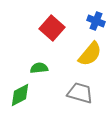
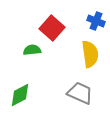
yellow semicircle: rotated 48 degrees counterclockwise
green semicircle: moved 7 px left, 18 px up
gray trapezoid: rotated 8 degrees clockwise
